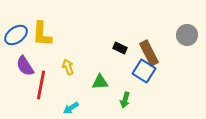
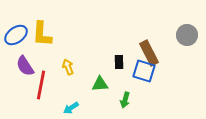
black rectangle: moved 1 px left, 14 px down; rotated 64 degrees clockwise
blue square: rotated 15 degrees counterclockwise
green triangle: moved 2 px down
